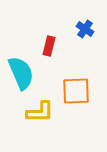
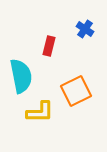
cyan semicircle: moved 3 px down; rotated 12 degrees clockwise
orange square: rotated 24 degrees counterclockwise
